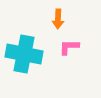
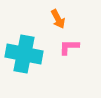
orange arrow: rotated 30 degrees counterclockwise
